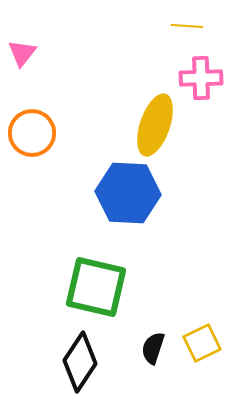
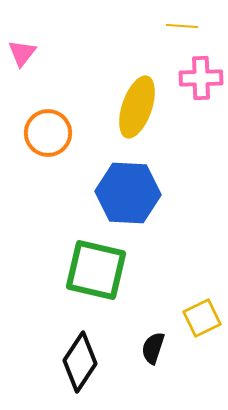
yellow line: moved 5 px left
yellow ellipse: moved 18 px left, 18 px up
orange circle: moved 16 px right
green square: moved 17 px up
yellow square: moved 25 px up
